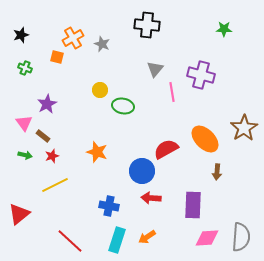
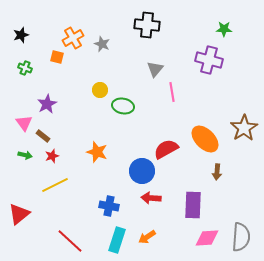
purple cross: moved 8 px right, 15 px up
